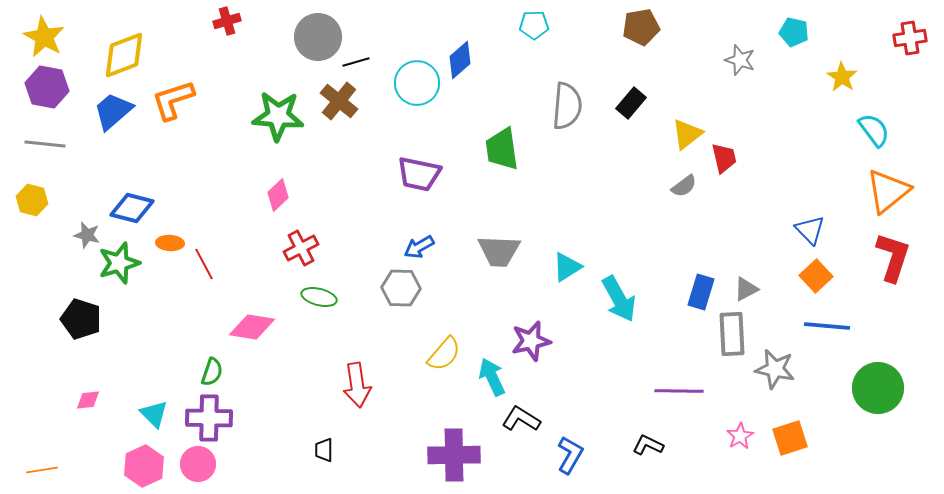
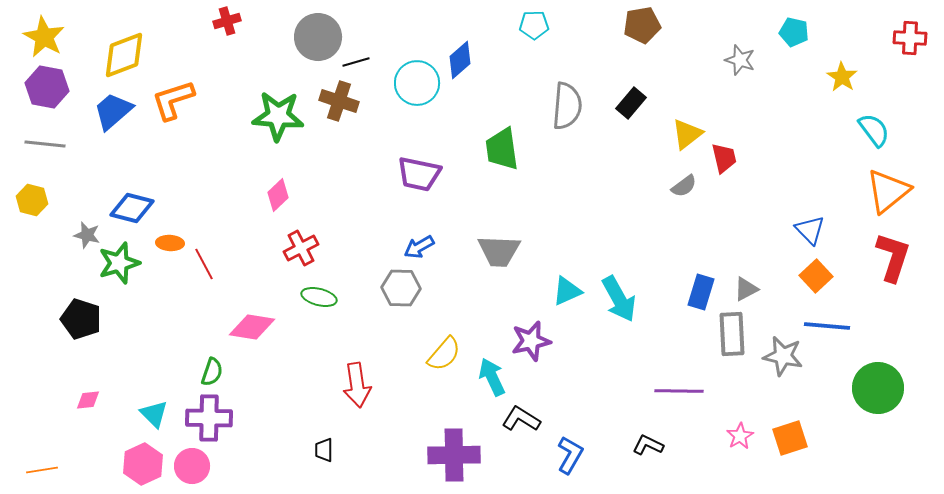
brown pentagon at (641, 27): moved 1 px right, 2 px up
red cross at (910, 38): rotated 12 degrees clockwise
brown cross at (339, 101): rotated 21 degrees counterclockwise
cyan triangle at (567, 267): moved 24 px down; rotated 8 degrees clockwise
gray star at (775, 369): moved 8 px right, 13 px up
pink circle at (198, 464): moved 6 px left, 2 px down
pink hexagon at (144, 466): moved 1 px left, 2 px up
